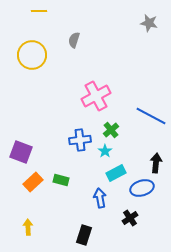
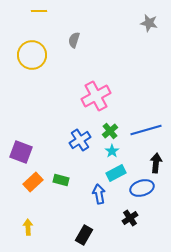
blue line: moved 5 px left, 14 px down; rotated 44 degrees counterclockwise
green cross: moved 1 px left, 1 px down
blue cross: rotated 25 degrees counterclockwise
cyan star: moved 7 px right
blue arrow: moved 1 px left, 4 px up
black rectangle: rotated 12 degrees clockwise
